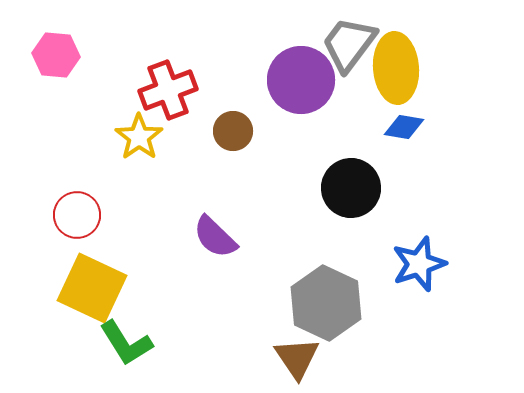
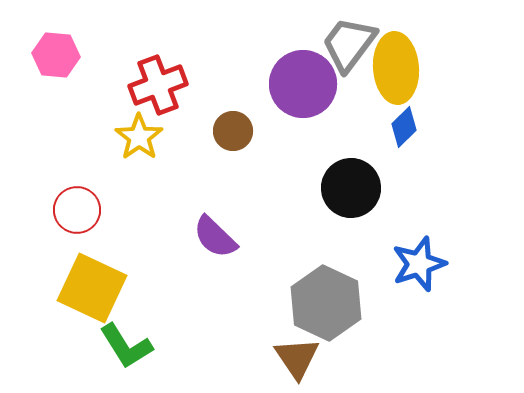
purple circle: moved 2 px right, 4 px down
red cross: moved 10 px left, 5 px up
blue diamond: rotated 54 degrees counterclockwise
red circle: moved 5 px up
green L-shape: moved 3 px down
